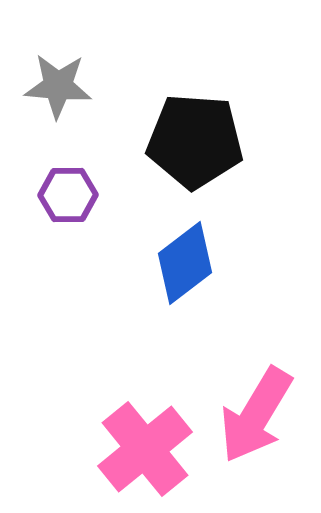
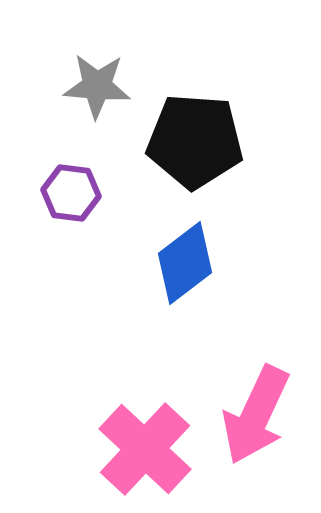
gray star: moved 39 px right
purple hexagon: moved 3 px right, 2 px up; rotated 8 degrees clockwise
pink arrow: rotated 6 degrees counterclockwise
pink cross: rotated 8 degrees counterclockwise
